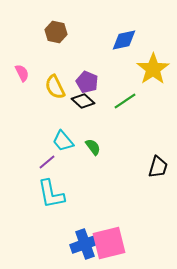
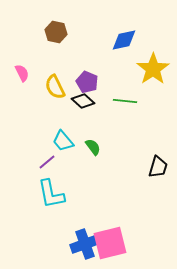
green line: rotated 40 degrees clockwise
pink square: moved 1 px right
